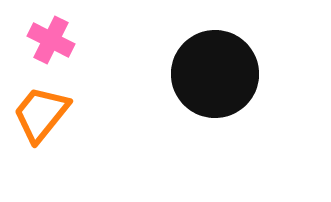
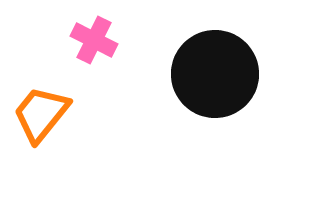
pink cross: moved 43 px right
